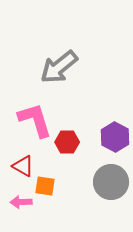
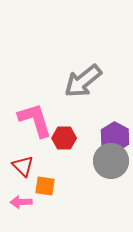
gray arrow: moved 24 px right, 14 px down
red hexagon: moved 3 px left, 4 px up
red triangle: rotated 15 degrees clockwise
gray circle: moved 21 px up
